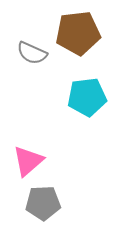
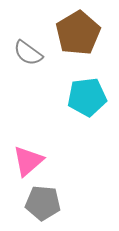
brown pentagon: rotated 24 degrees counterclockwise
gray semicircle: moved 4 px left; rotated 12 degrees clockwise
gray pentagon: rotated 8 degrees clockwise
